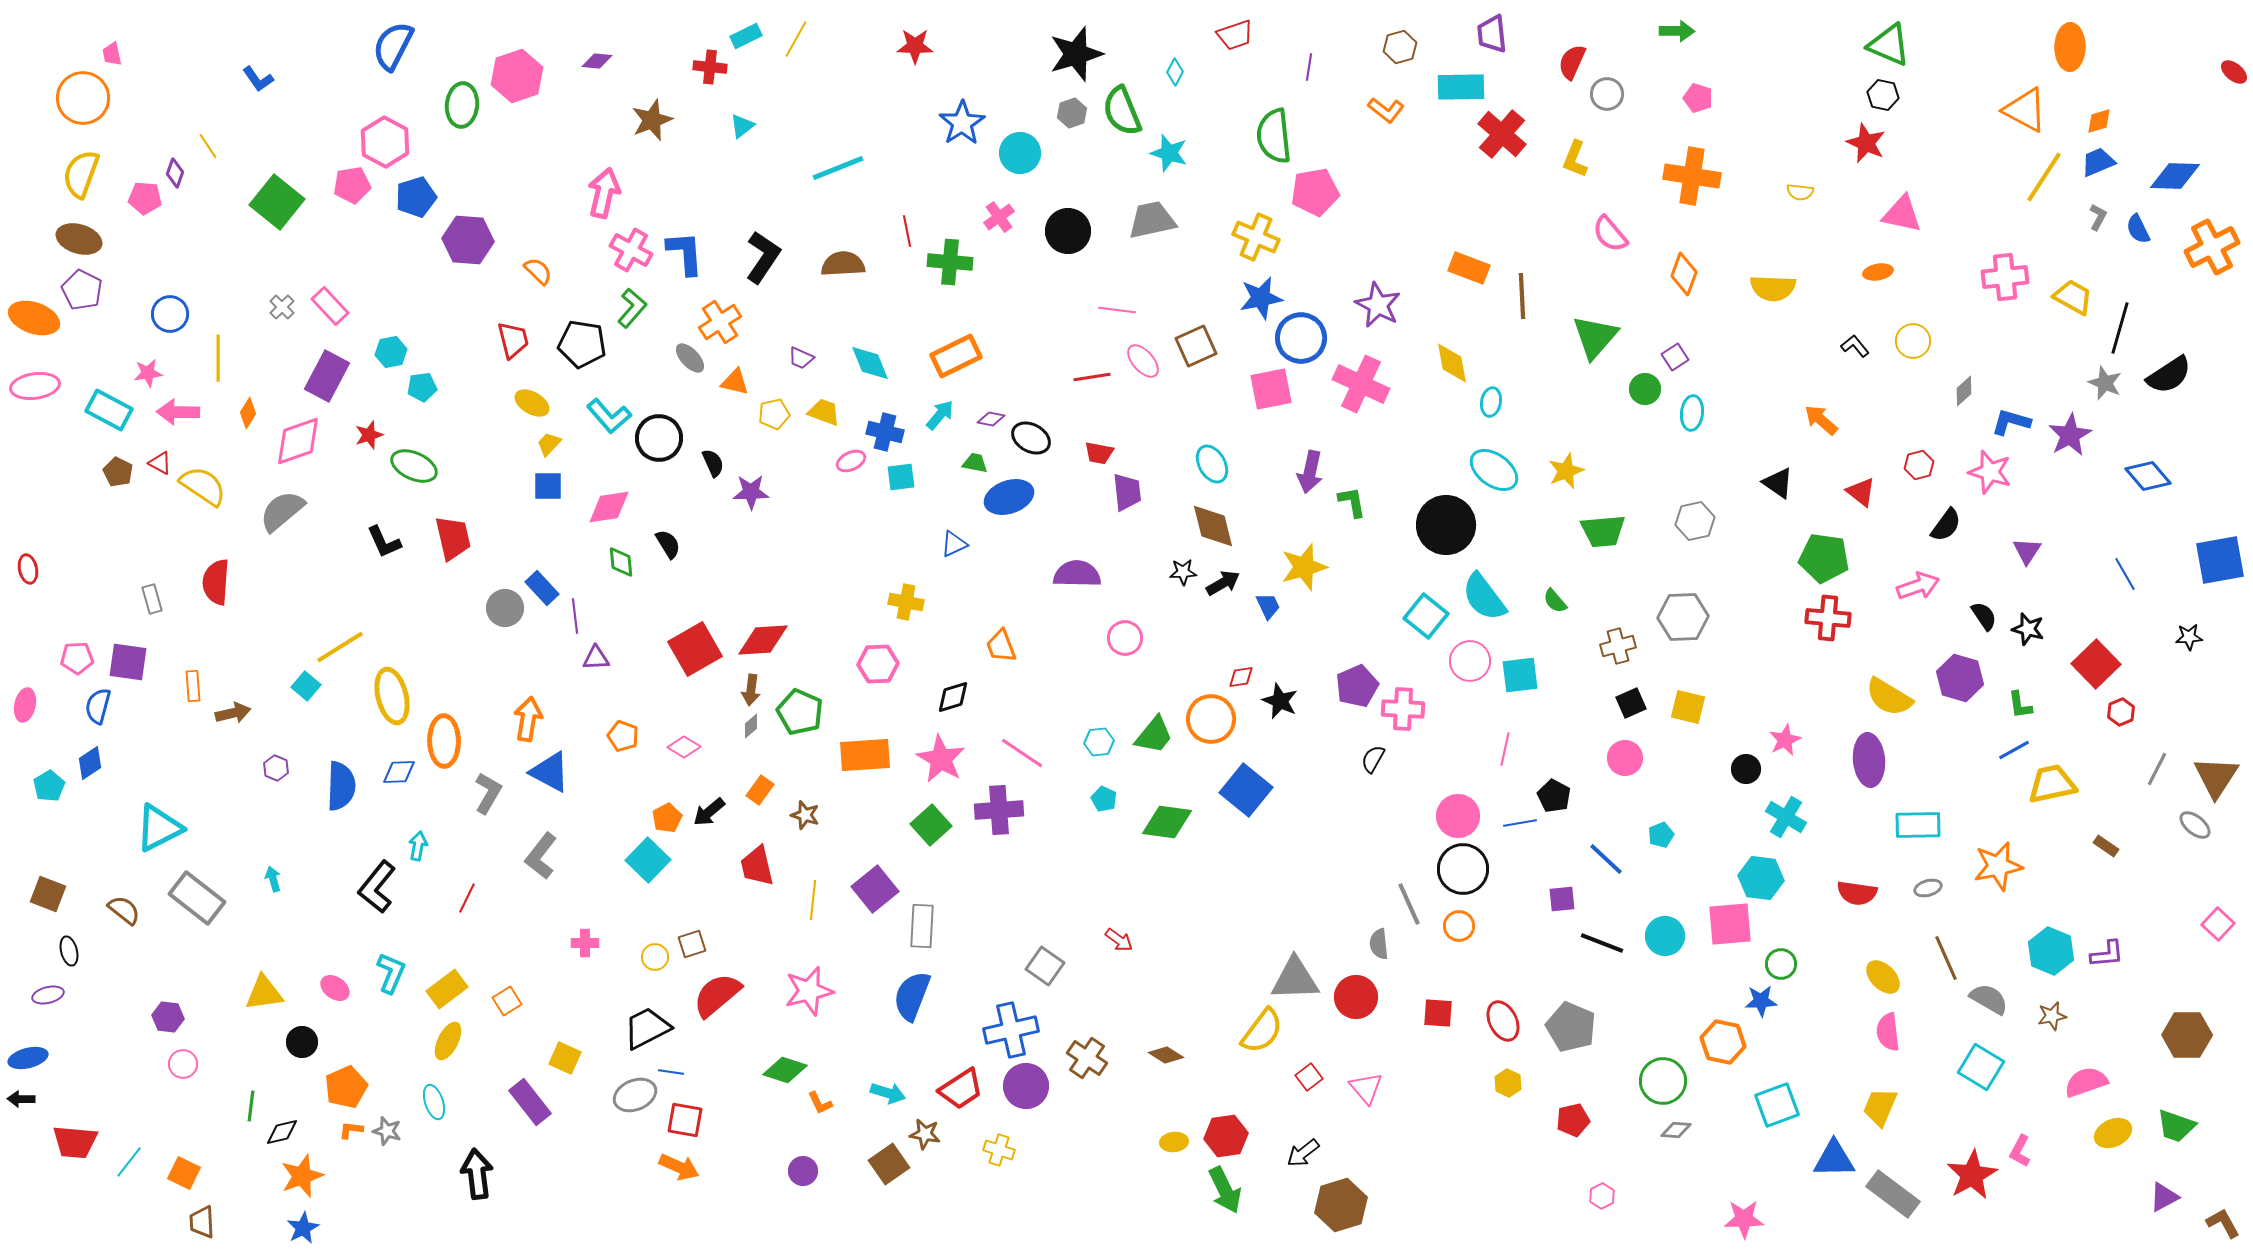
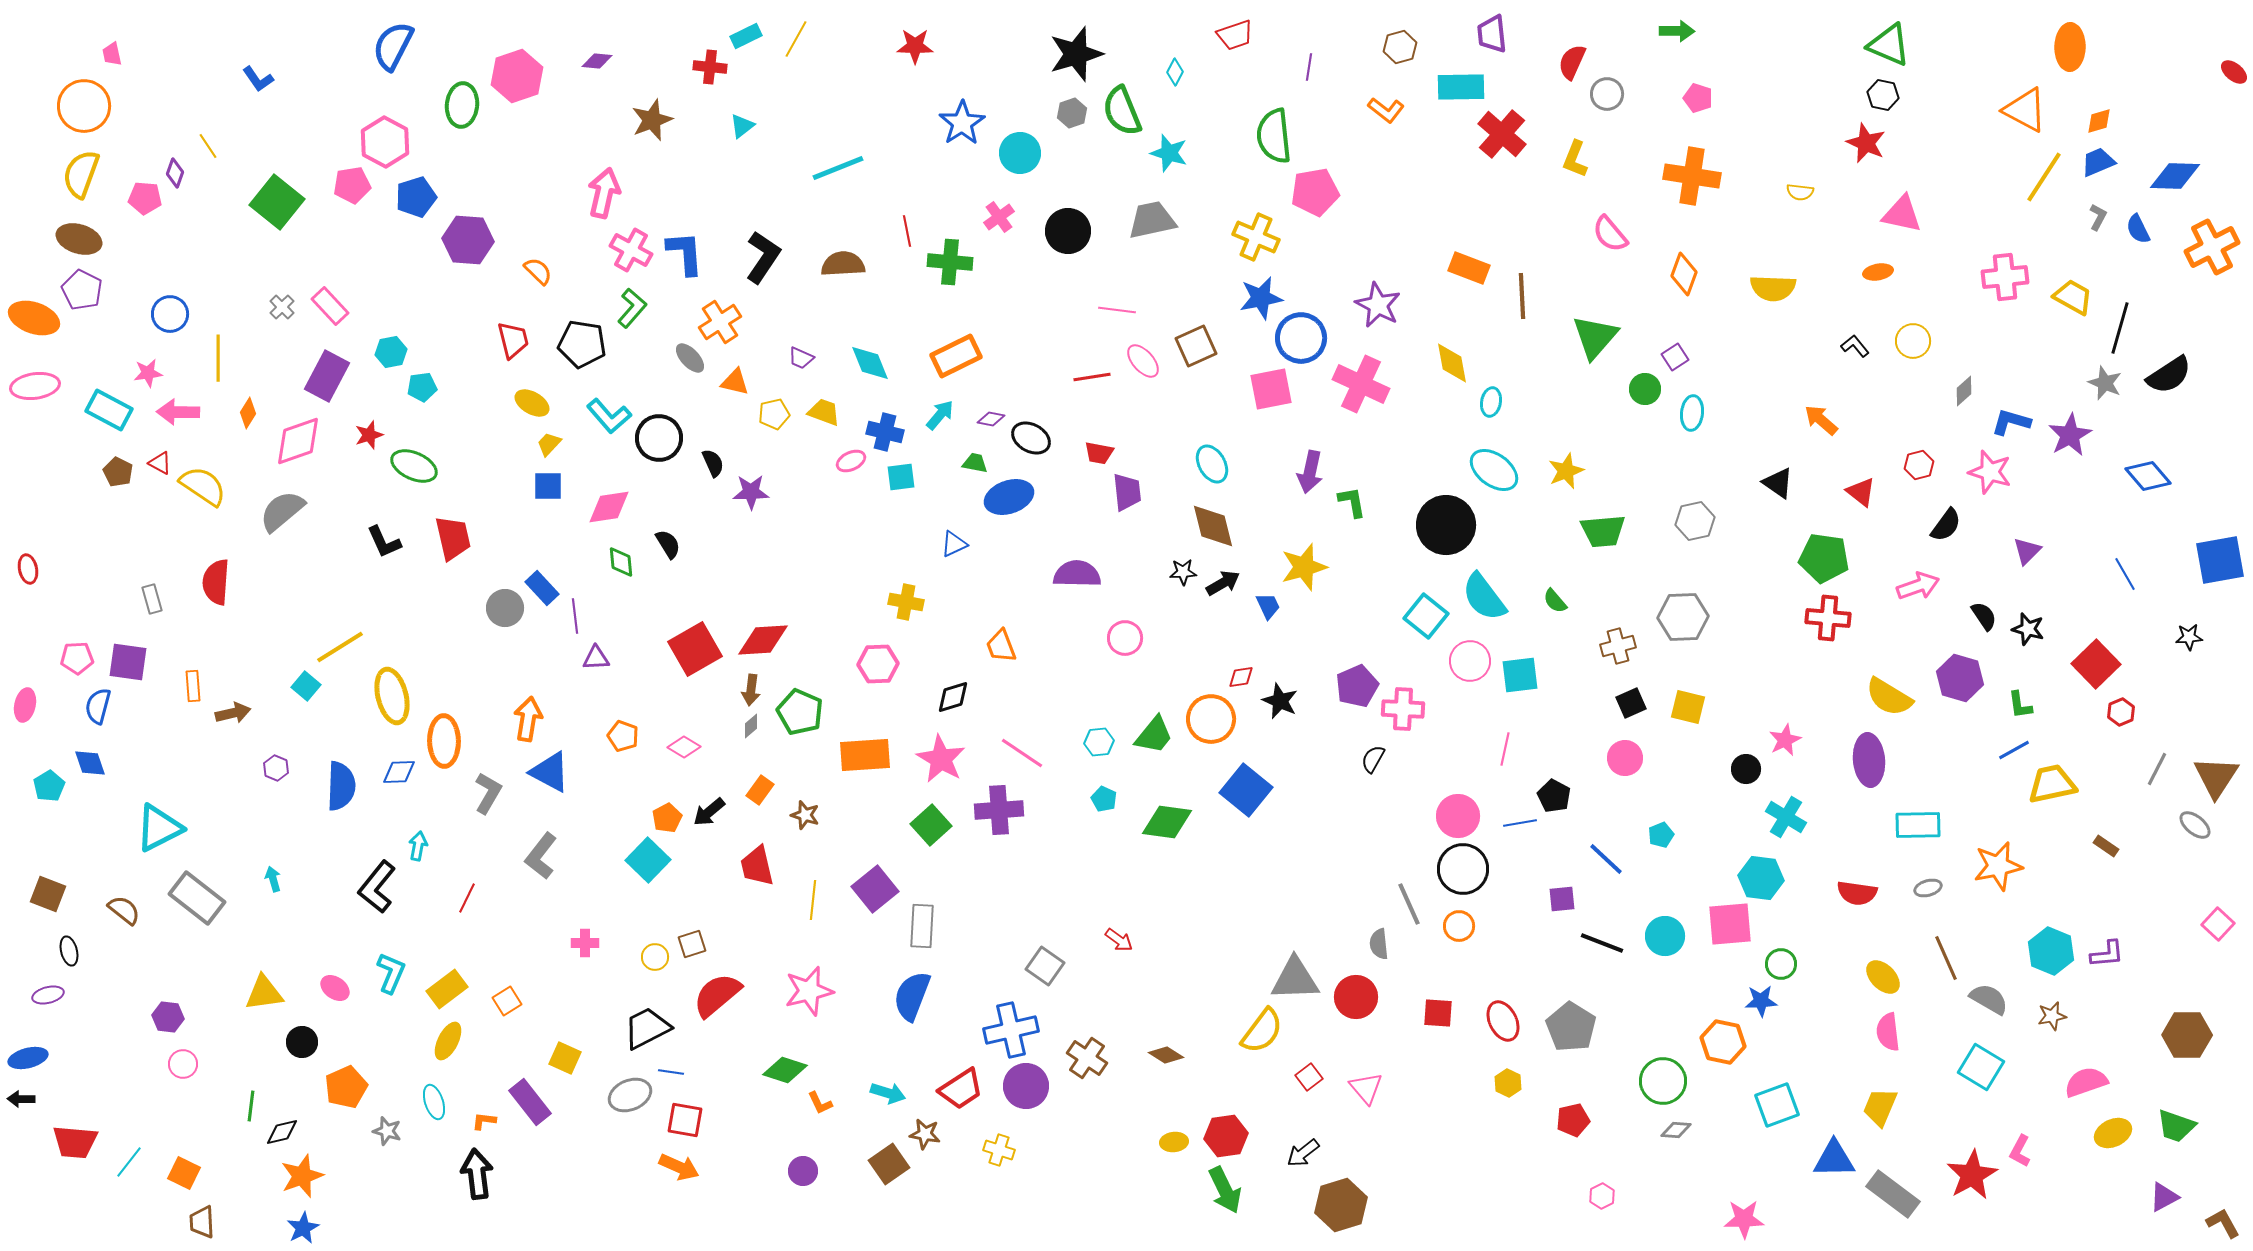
orange circle at (83, 98): moved 1 px right, 8 px down
purple triangle at (2027, 551): rotated 12 degrees clockwise
blue diamond at (90, 763): rotated 76 degrees counterclockwise
gray pentagon at (1571, 1027): rotated 9 degrees clockwise
gray ellipse at (635, 1095): moved 5 px left
orange L-shape at (351, 1130): moved 133 px right, 9 px up
